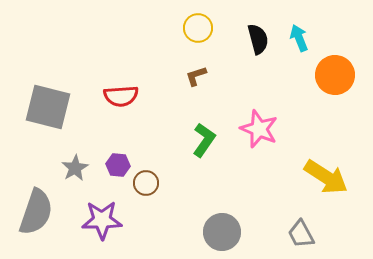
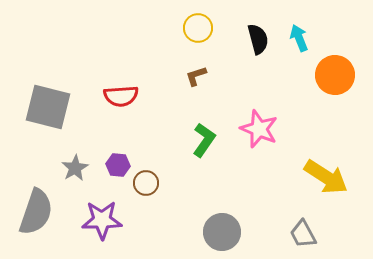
gray trapezoid: moved 2 px right
